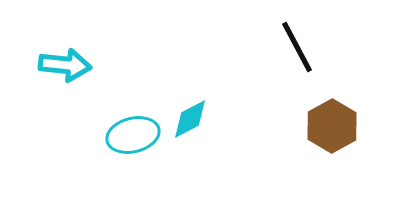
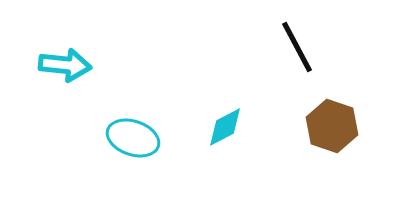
cyan diamond: moved 35 px right, 8 px down
brown hexagon: rotated 12 degrees counterclockwise
cyan ellipse: moved 3 px down; rotated 33 degrees clockwise
